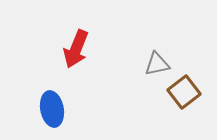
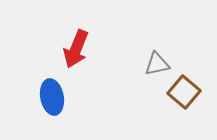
brown square: rotated 12 degrees counterclockwise
blue ellipse: moved 12 px up
